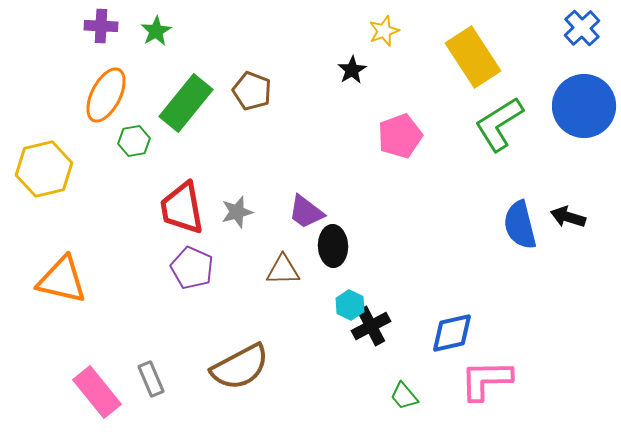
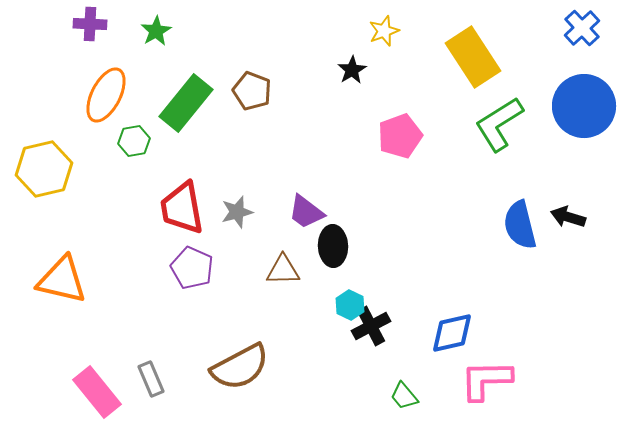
purple cross: moved 11 px left, 2 px up
